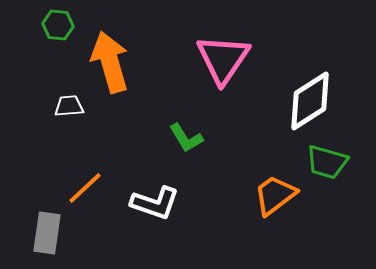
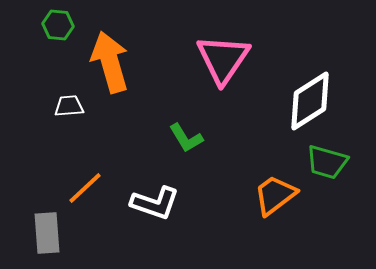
gray rectangle: rotated 12 degrees counterclockwise
